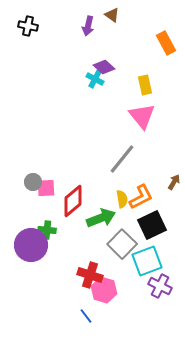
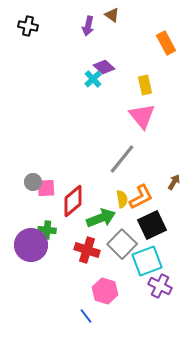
cyan cross: moved 2 px left; rotated 18 degrees clockwise
red cross: moved 3 px left, 25 px up
pink hexagon: moved 1 px right, 1 px down
